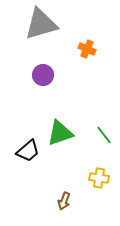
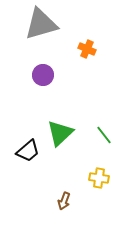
green triangle: rotated 24 degrees counterclockwise
